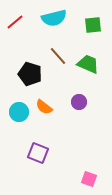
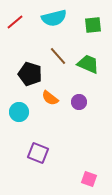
orange semicircle: moved 6 px right, 9 px up
